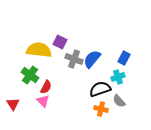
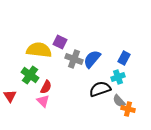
red triangle: moved 3 px left, 8 px up
orange cross: moved 27 px right
